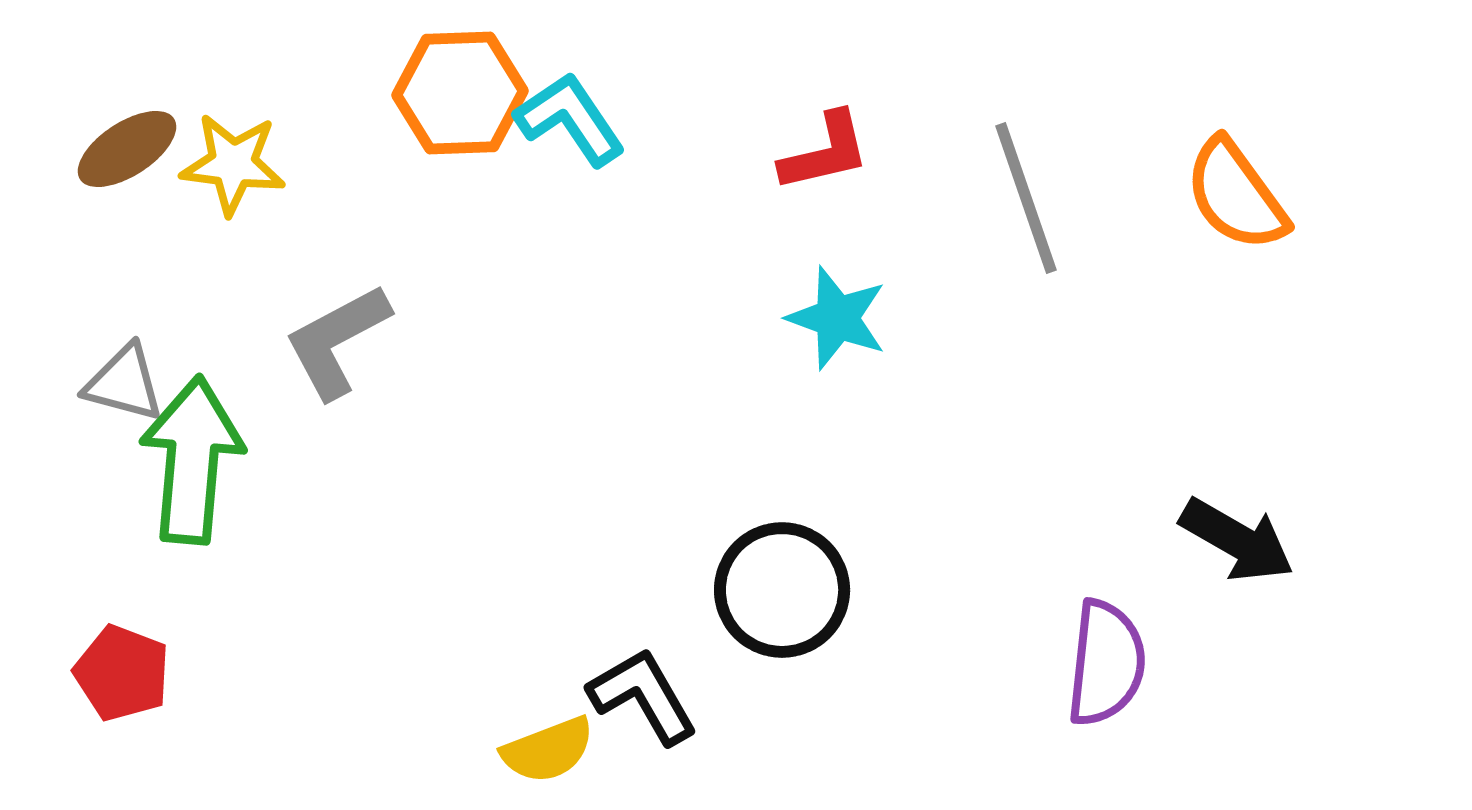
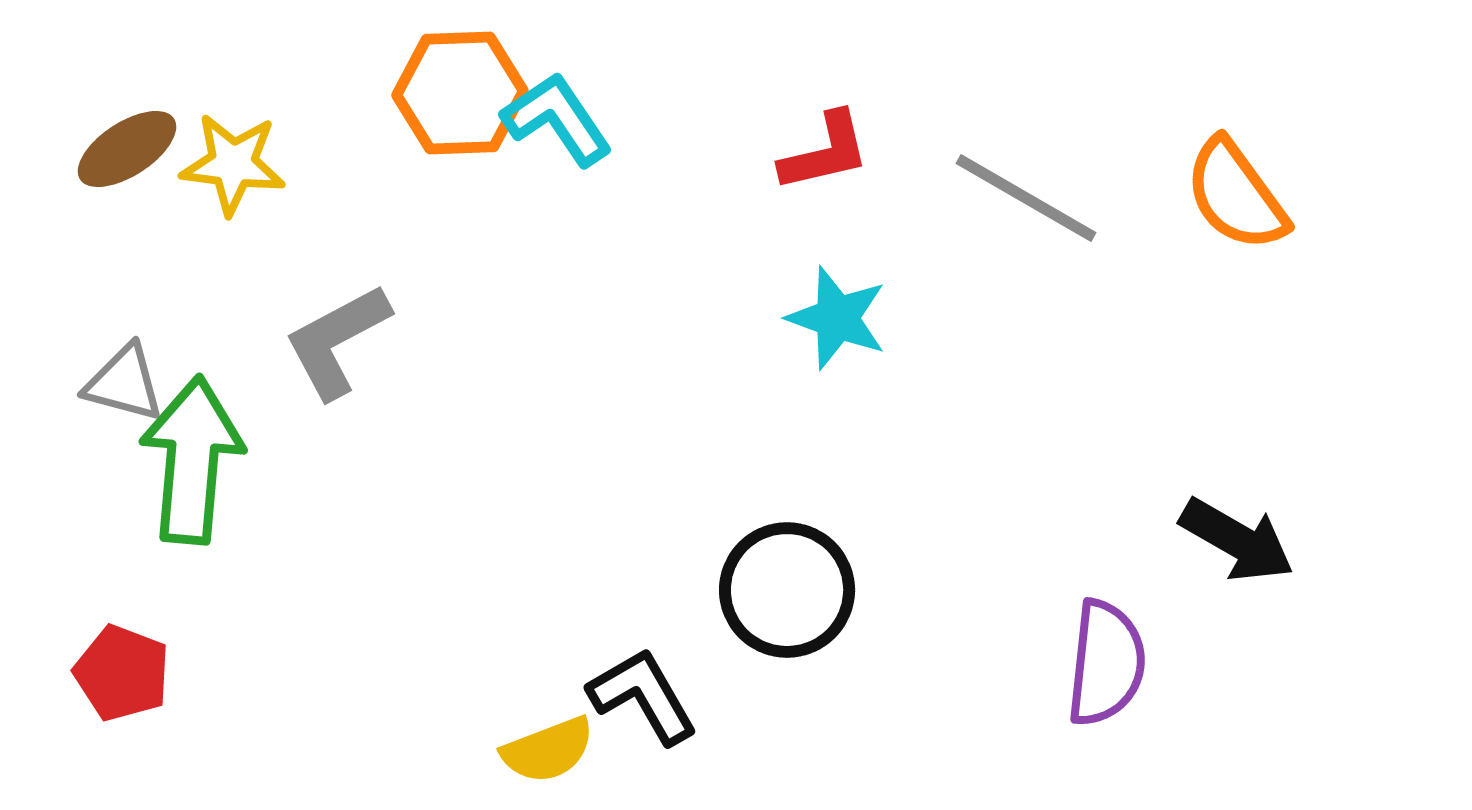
cyan L-shape: moved 13 px left
gray line: rotated 41 degrees counterclockwise
black circle: moved 5 px right
